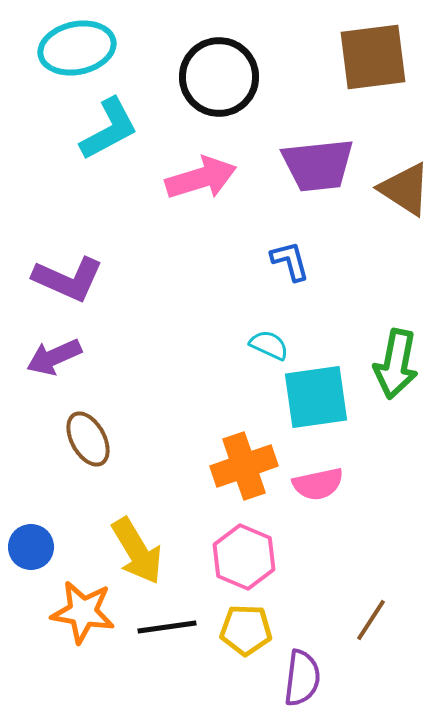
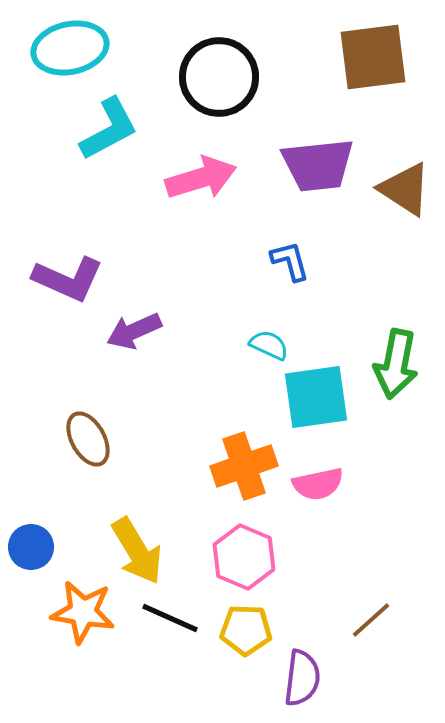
cyan ellipse: moved 7 px left
purple arrow: moved 80 px right, 26 px up
brown line: rotated 15 degrees clockwise
black line: moved 3 px right, 9 px up; rotated 32 degrees clockwise
